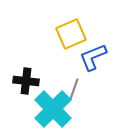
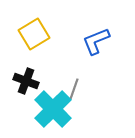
yellow square: moved 37 px left; rotated 8 degrees counterclockwise
blue L-shape: moved 3 px right, 16 px up
black cross: rotated 15 degrees clockwise
